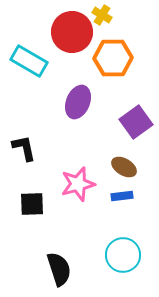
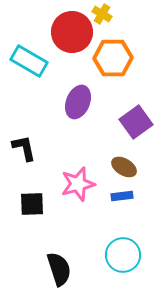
yellow cross: moved 1 px up
